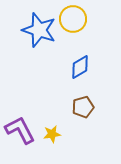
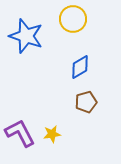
blue star: moved 13 px left, 6 px down
brown pentagon: moved 3 px right, 5 px up
purple L-shape: moved 3 px down
